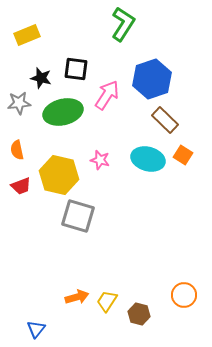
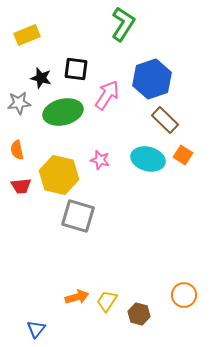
red trapezoid: rotated 15 degrees clockwise
